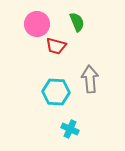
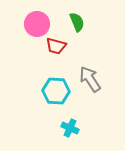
gray arrow: rotated 28 degrees counterclockwise
cyan hexagon: moved 1 px up
cyan cross: moved 1 px up
